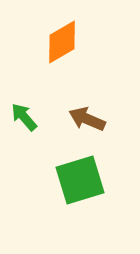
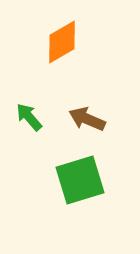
green arrow: moved 5 px right
